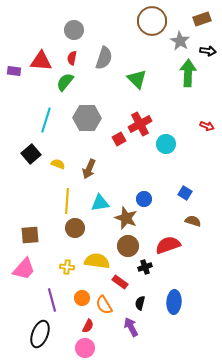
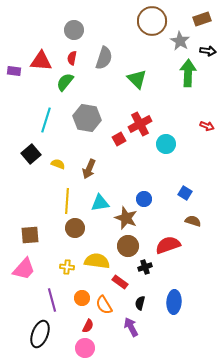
gray hexagon at (87, 118): rotated 8 degrees clockwise
